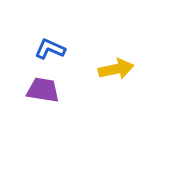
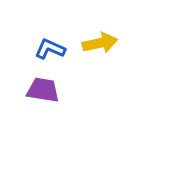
yellow arrow: moved 16 px left, 26 px up
